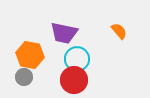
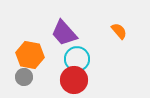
purple trapezoid: rotated 36 degrees clockwise
